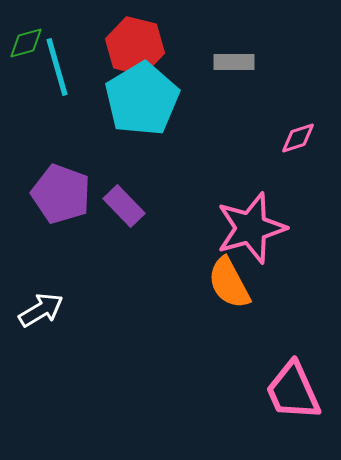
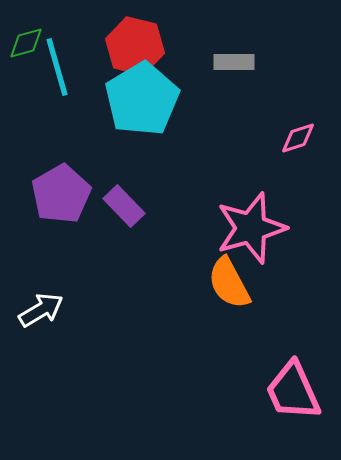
purple pentagon: rotated 22 degrees clockwise
